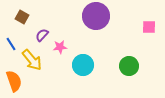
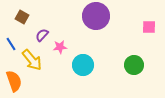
green circle: moved 5 px right, 1 px up
